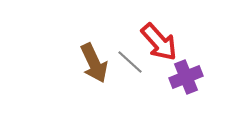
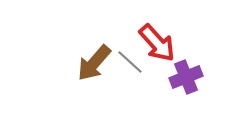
red arrow: moved 2 px left, 1 px down
brown arrow: rotated 66 degrees clockwise
